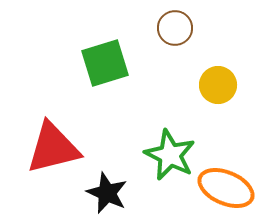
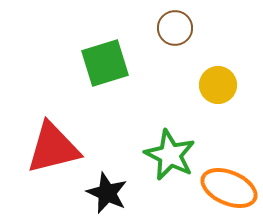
orange ellipse: moved 3 px right
